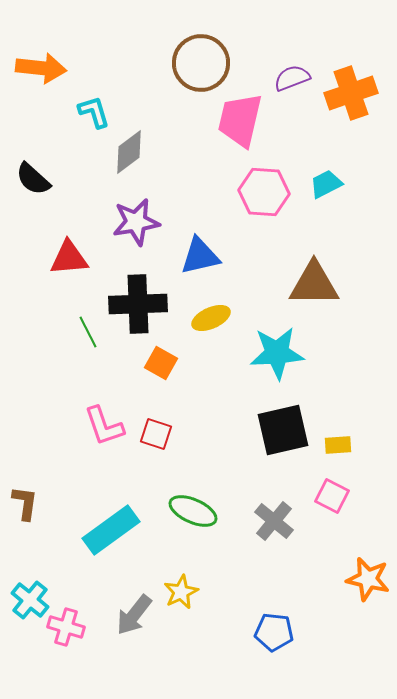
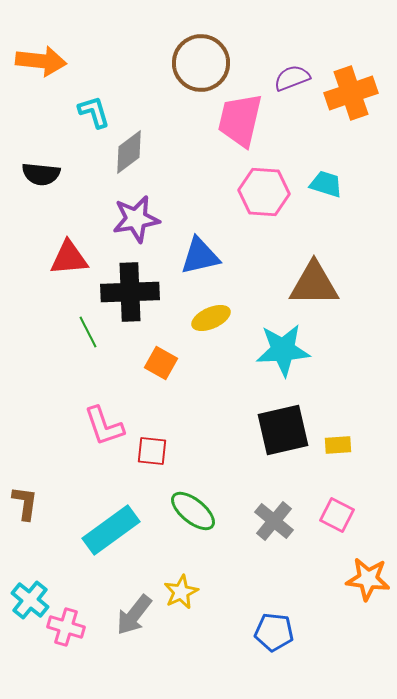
orange arrow: moved 7 px up
black semicircle: moved 8 px right, 5 px up; rotated 36 degrees counterclockwise
cyan trapezoid: rotated 44 degrees clockwise
purple star: moved 3 px up
black cross: moved 8 px left, 12 px up
cyan star: moved 6 px right, 3 px up
red square: moved 4 px left, 17 px down; rotated 12 degrees counterclockwise
pink square: moved 5 px right, 19 px down
green ellipse: rotated 15 degrees clockwise
orange star: rotated 6 degrees counterclockwise
